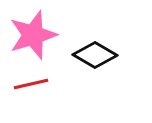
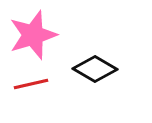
black diamond: moved 14 px down
